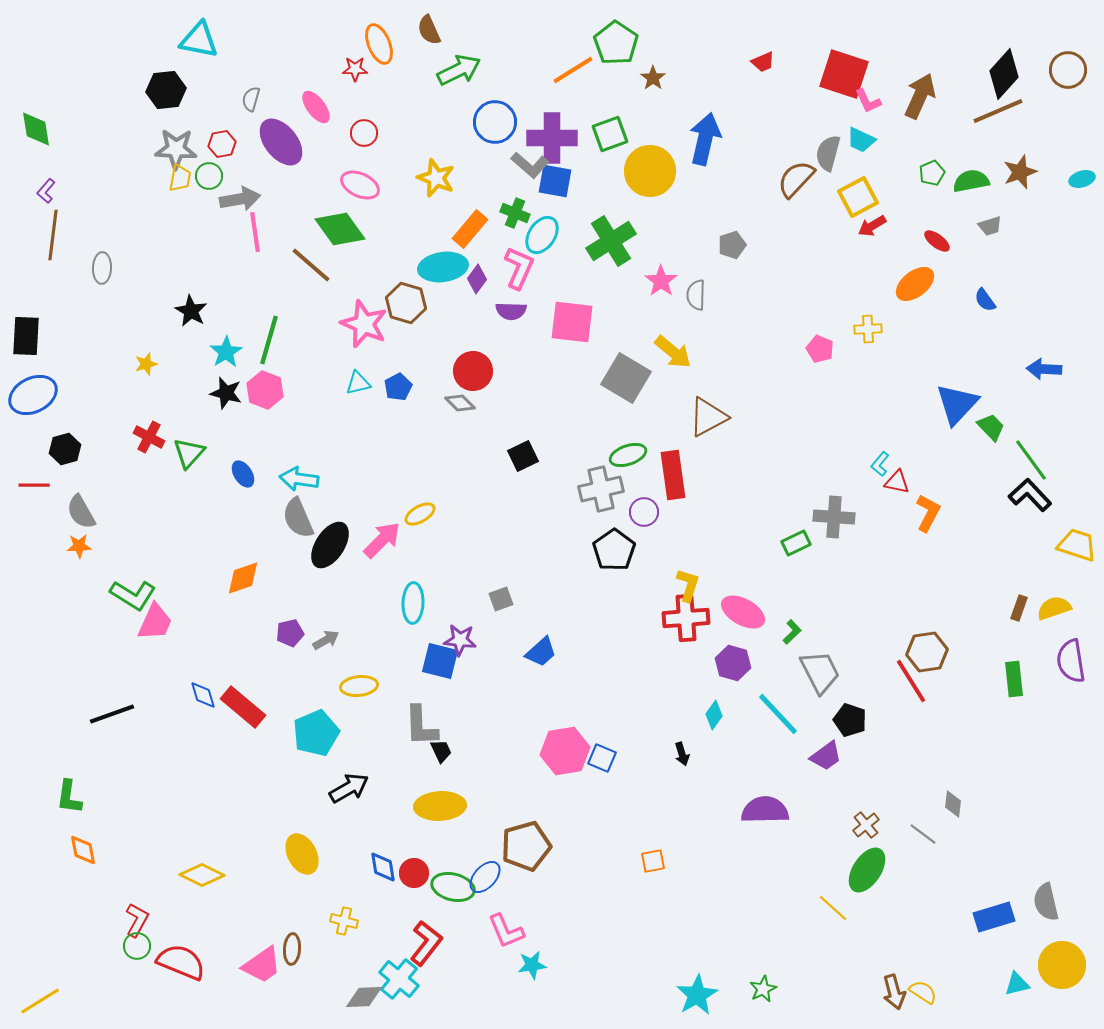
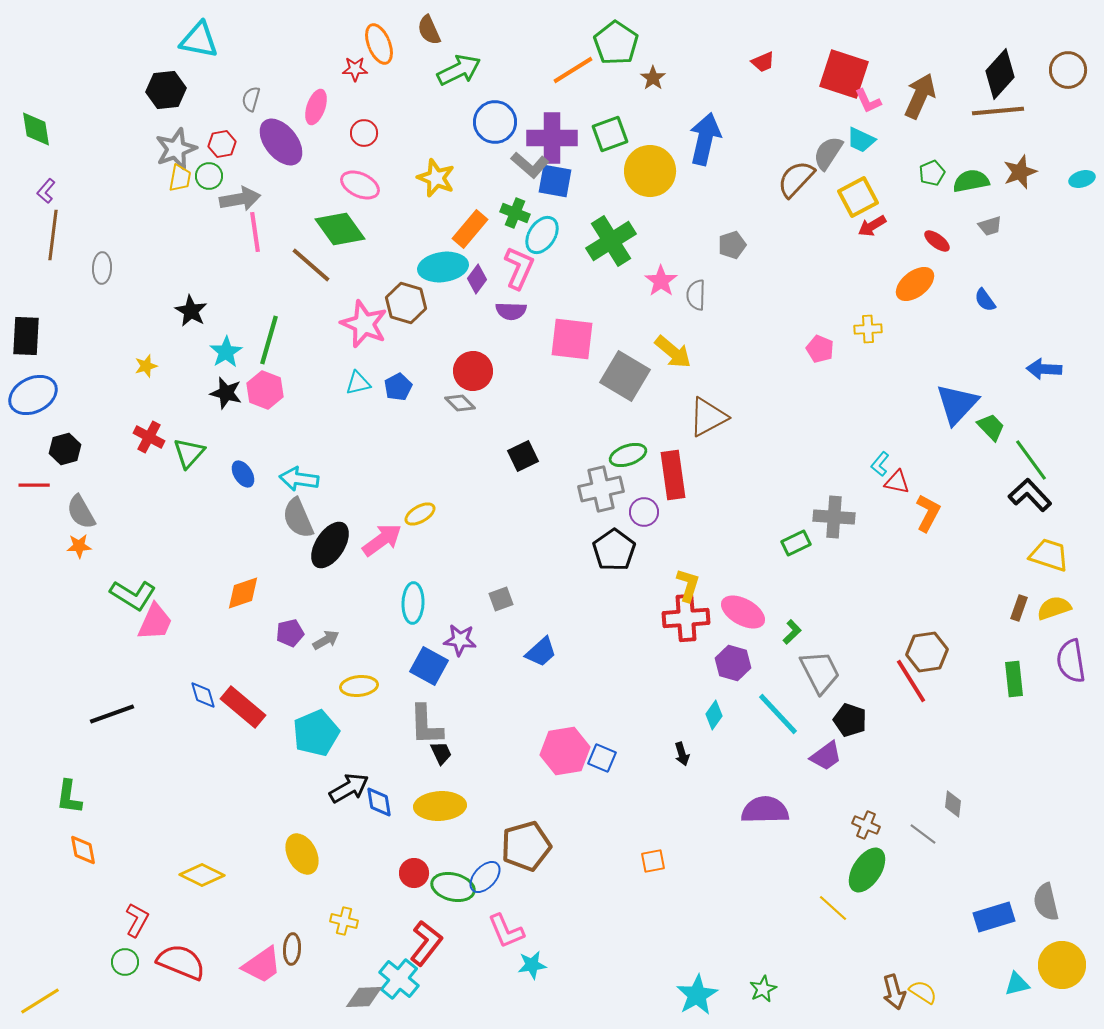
black diamond at (1004, 74): moved 4 px left
pink ellipse at (316, 107): rotated 56 degrees clockwise
brown line at (998, 111): rotated 18 degrees clockwise
gray star at (176, 149): rotated 24 degrees counterclockwise
gray semicircle at (828, 153): rotated 18 degrees clockwise
pink square at (572, 322): moved 17 px down
yellow star at (146, 364): moved 2 px down
gray square at (626, 378): moved 1 px left, 2 px up
pink arrow at (382, 540): rotated 9 degrees clockwise
yellow trapezoid at (1077, 545): moved 28 px left, 10 px down
orange diamond at (243, 578): moved 15 px down
blue square at (440, 661): moved 11 px left, 5 px down; rotated 15 degrees clockwise
gray L-shape at (421, 726): moved 5 px right, 1 px up
black trapezoid at (441, 751): moved 2 px down
brown cross at (866, 825): rotated 28 degrees counterclockwise
blue diamond at (383, 867): moved 4 px left, 65 px up
green circle at (137, 946): moved 12 px left, 16 px down
